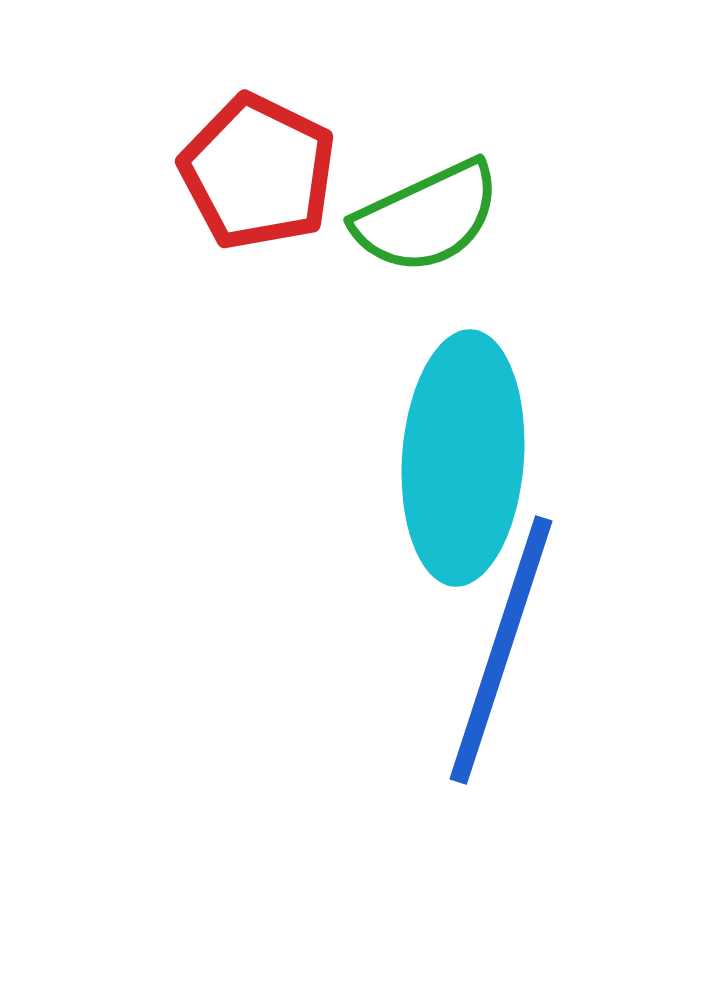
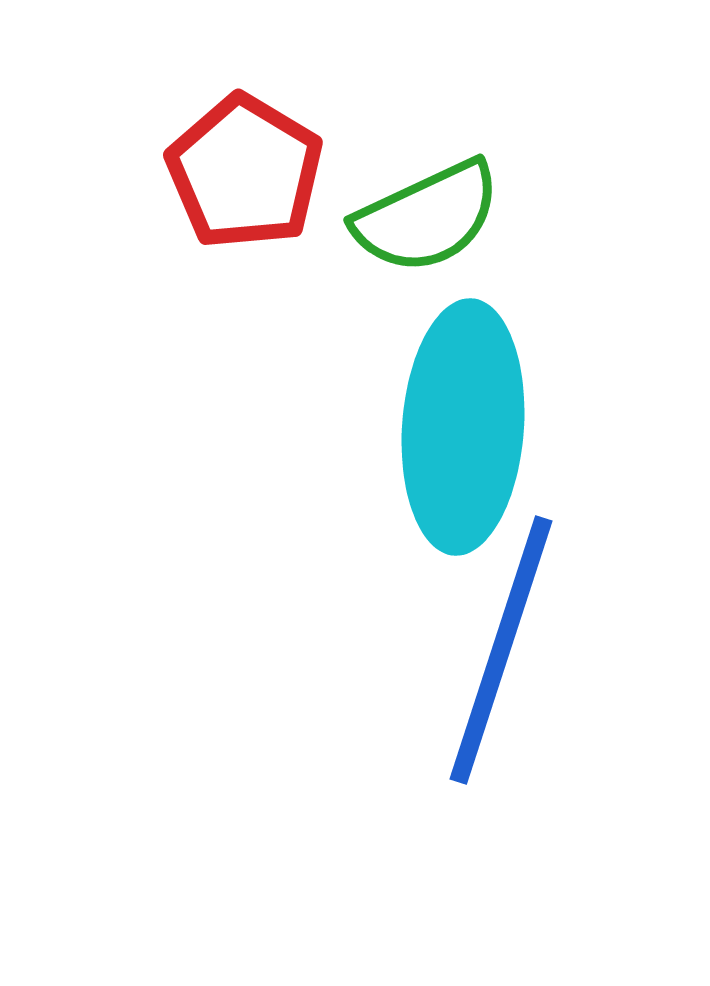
red pentagon: moved 13 px left; rotated 5 degrees clockwise
cyan ellipse: moved 31 px up
